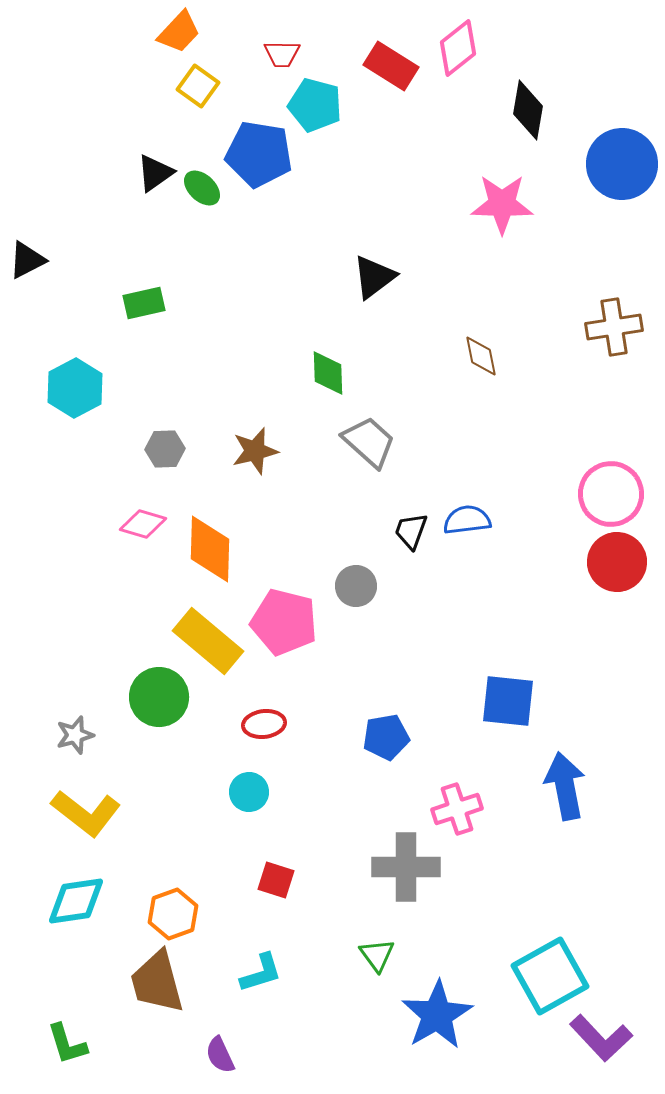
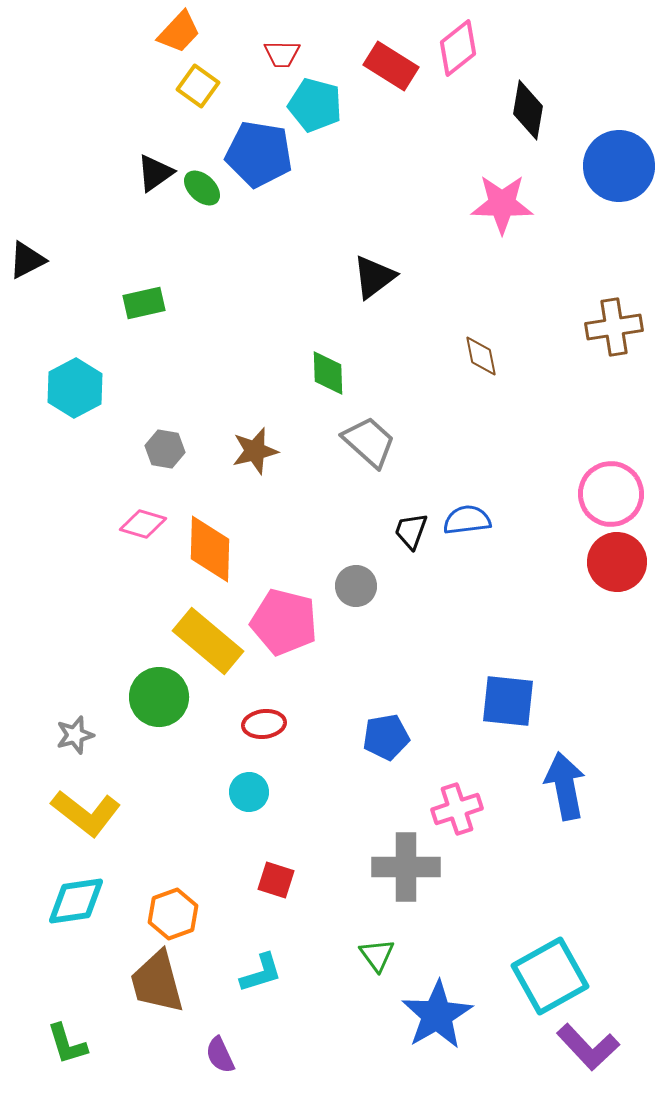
blue circle at (622, 164): moved 3 px left, 2 px down
gray hexagon at (165, 449): rotated 12 degrees clockwise
purple L-shape at (601, 1038): moved 13 px left, 9 px down
